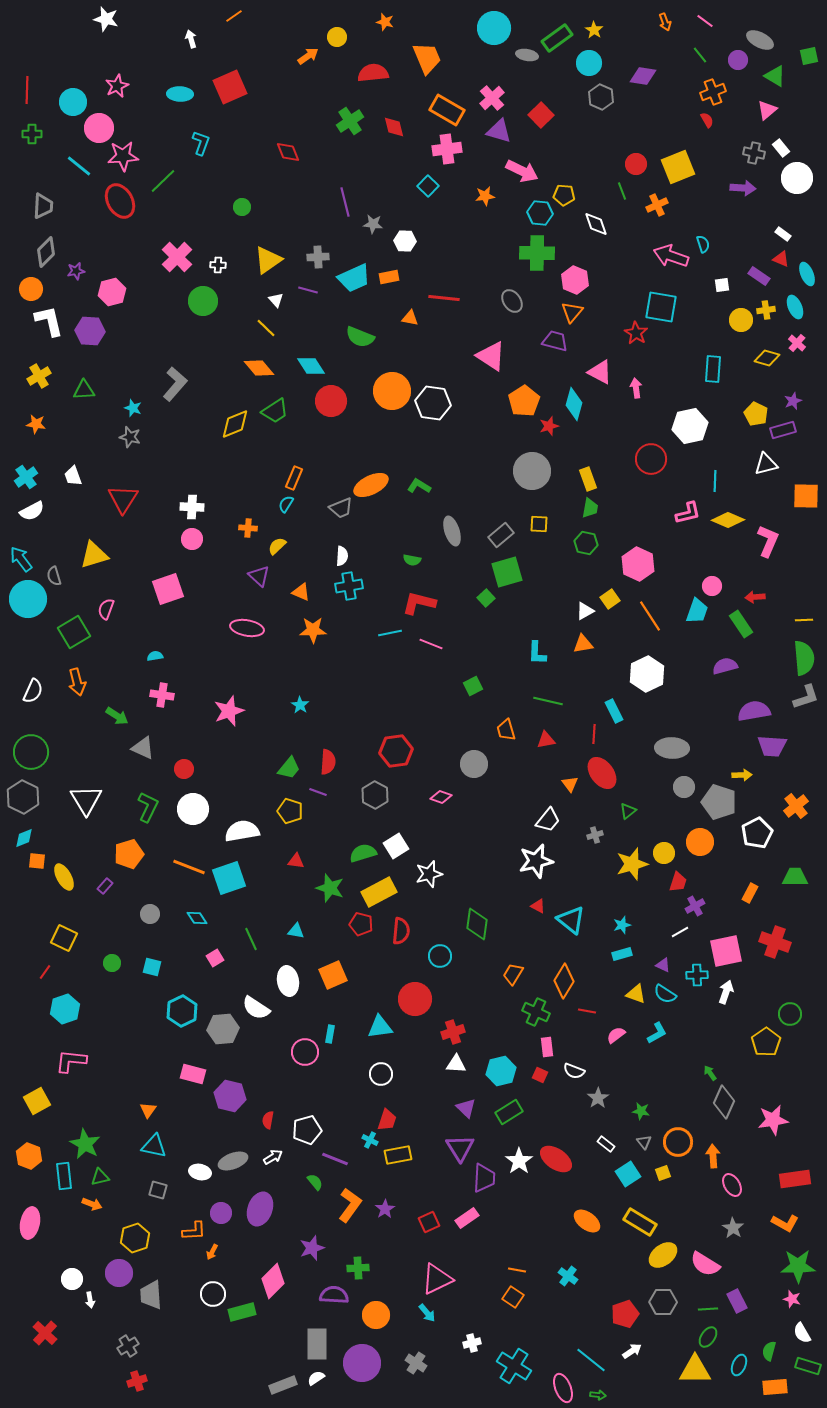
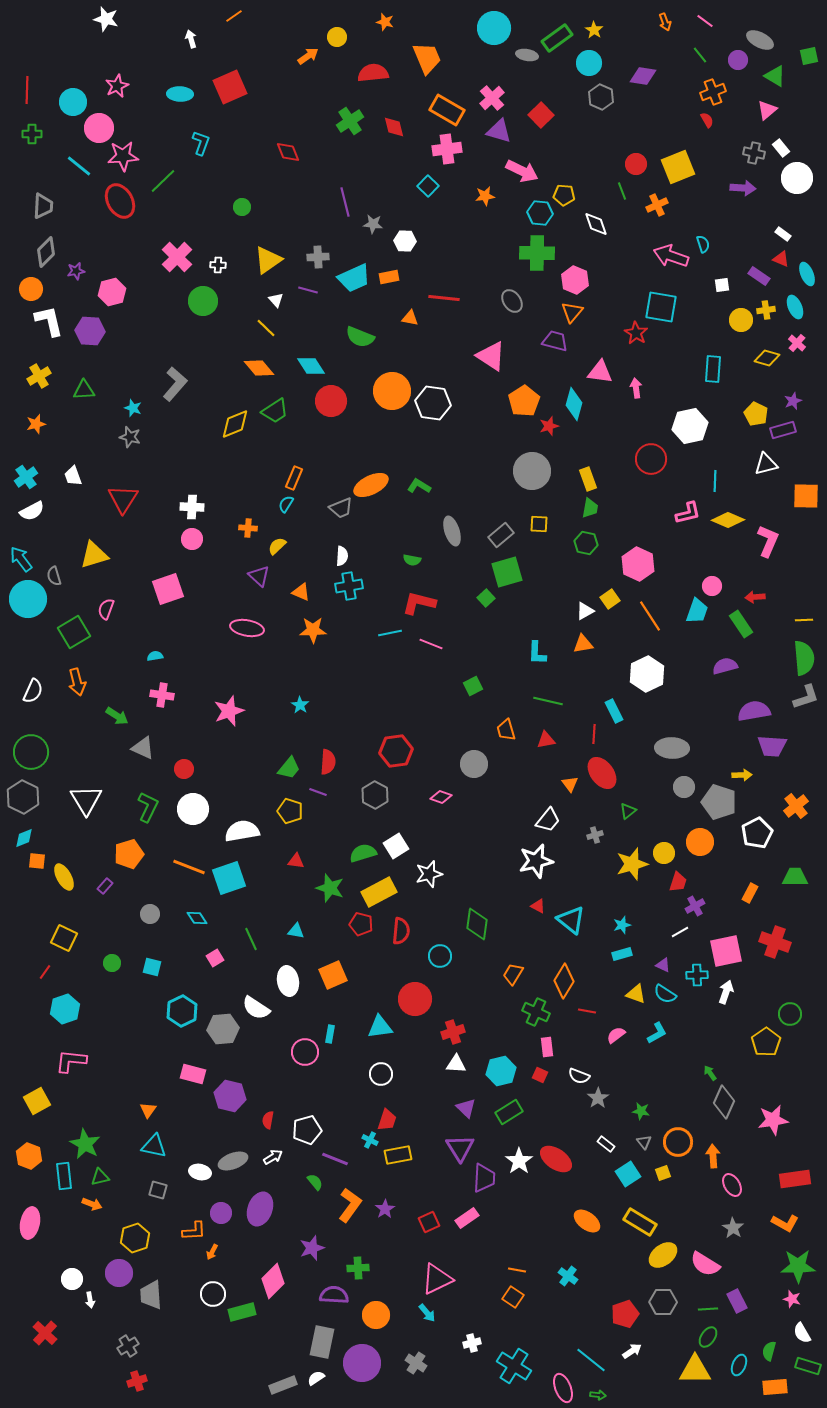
pink triangle at (600, 372): rotated 20 degrees counterclockwise
orange star at (36, 424): rotated 24 degrees counterclockwise
white semicircle at (574, 1071): moved 5 px right, 5 px down
gray rectangle at (317, 1344): moved 5 px right, 2 px up; rotated 12 degrees clockwise
